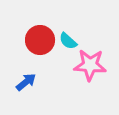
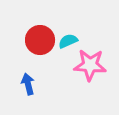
cyan semicircle: rotated 114 degrees clockwise
blue arrow: moved 2 px right, 2 px down; rotated 65 degrees counterclockwise
